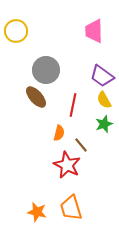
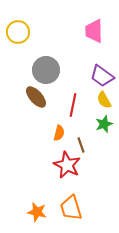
yellow circle: moved 2 px right, 1 px down
brown line: rotated 21 degrees clockwise
